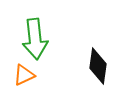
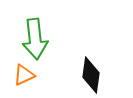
black diamond: moved 7 px left, 9 px down
